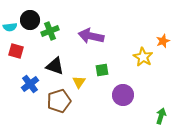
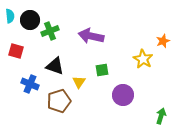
cyan semicircle: moved 11 px up; rotated 88 degrees counterclockwise
yellow star: moved 2 px down
blue cross: rotated 30 degrees counterclockwise
